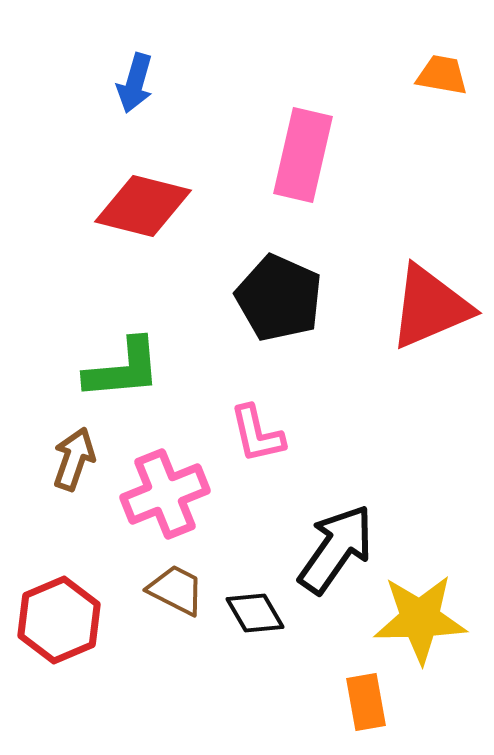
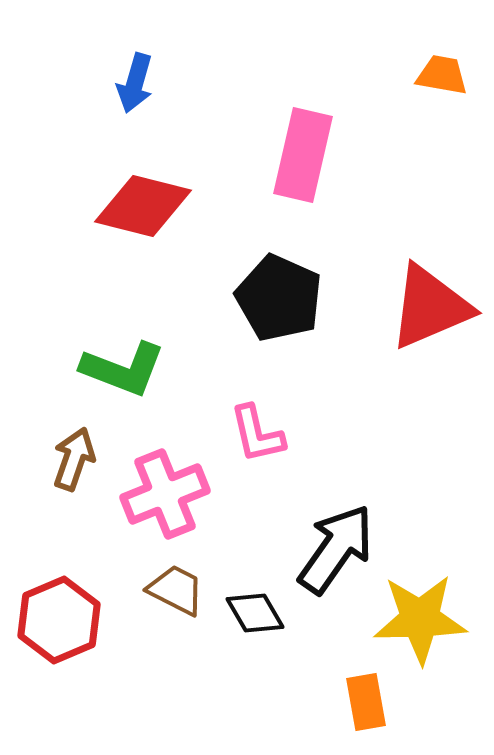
green L-shape: rotated 26 degrees clockwise
